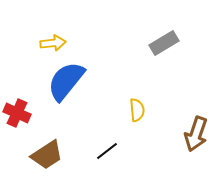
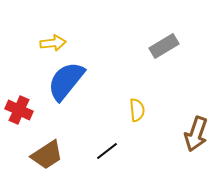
gray rectangle: moved 3 px down
red cross: moved 2 px right, 3 px up
